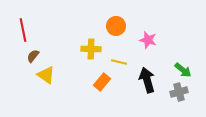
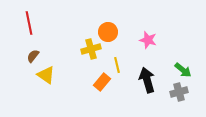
orange circle: moved 8 px left, 6 px down
red line: moved 6 px right, 7 px up
yellow cross: rotated 18 degrees counterclockwise
yellow line: moved 2 px left, 3 px down; rotated 63 degrees clockwise
